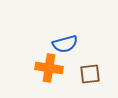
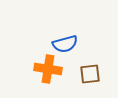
orange cross: moved 1 px left, 1 px down
